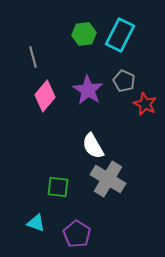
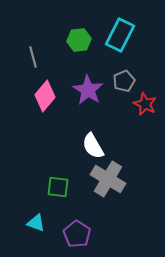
green hexagon: moved 5 px left, 6 px down
gray pentagon: rotated 25 degrees clockwise
